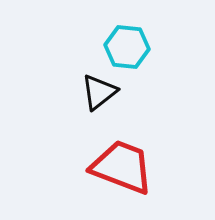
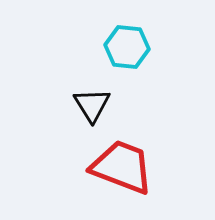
black triangle: moved 7 px left, 13 px down; rotated 24 degrees counterclockwise
